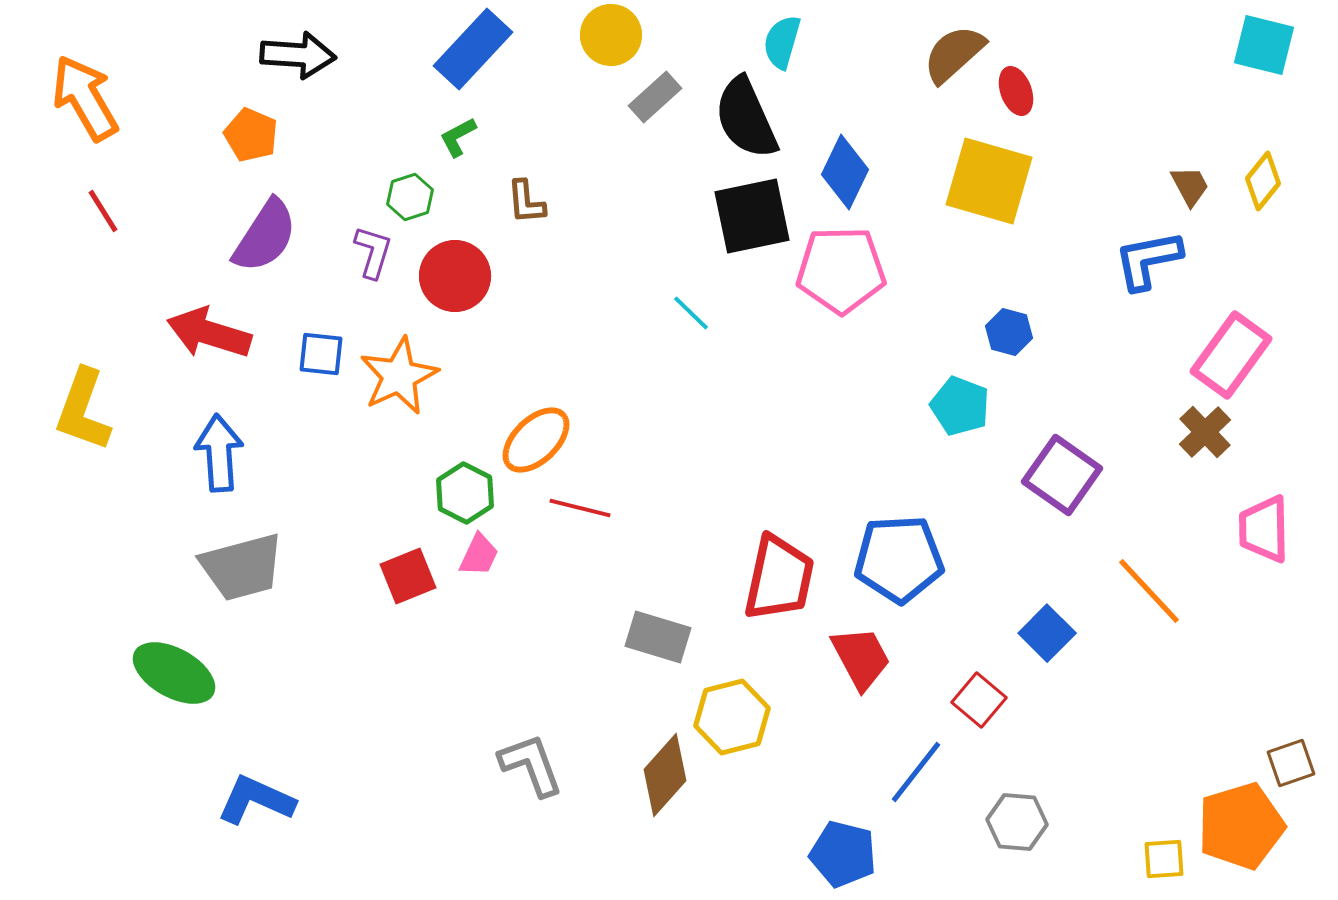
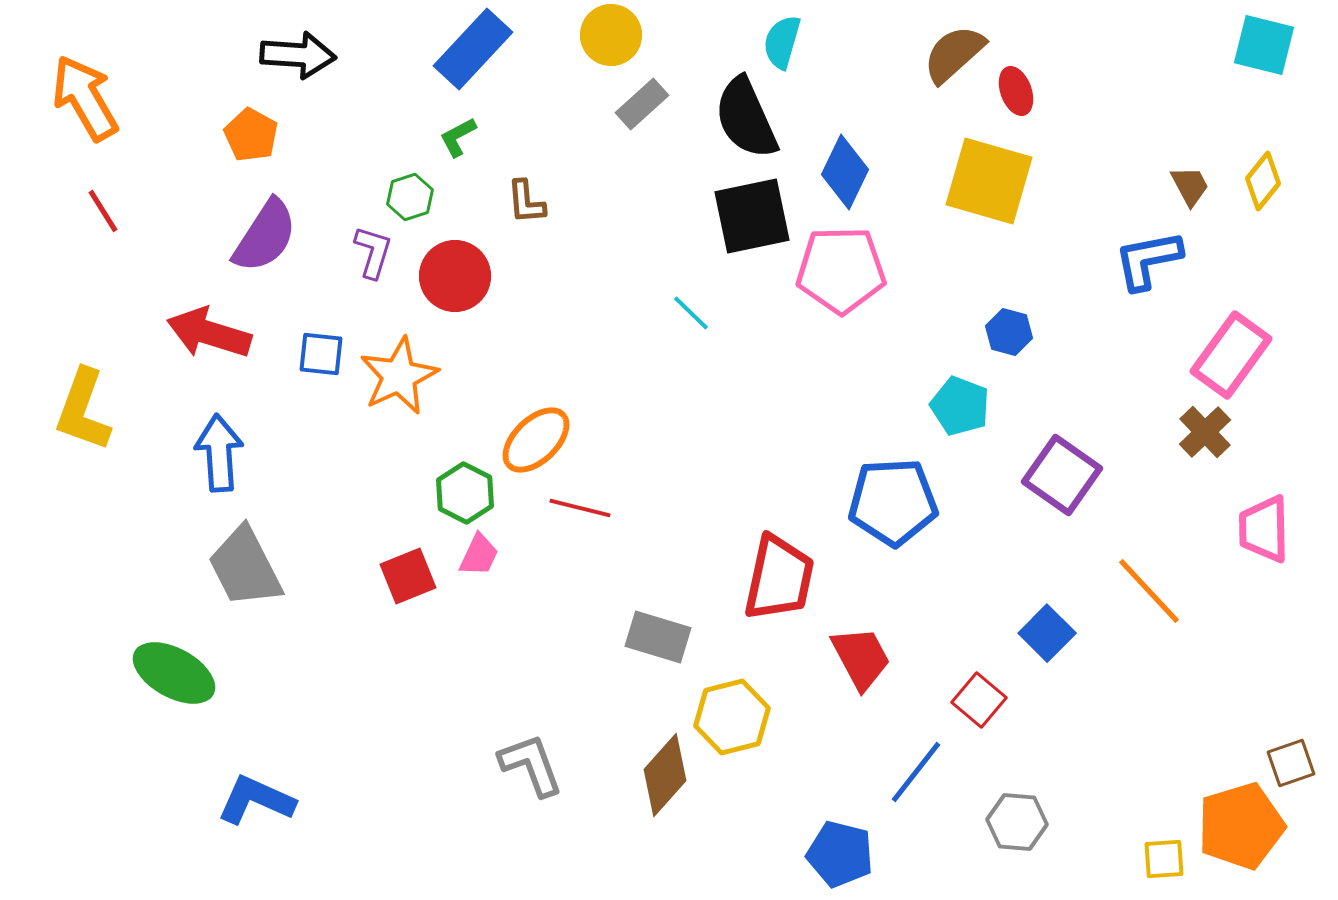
gray rectangle at (655, 97): moved 13 px left, 7 px down
orange pentagon at (251, 135): rotated 6 degrees clockwise
blue pentagon at (899, 559): moved 6 px left, 57 px up
gray trapezoid at (242, 567): moved 3 px right; rotated 78 degrees clockwise
blue pentagon at (843, 854): moved 3 px left
